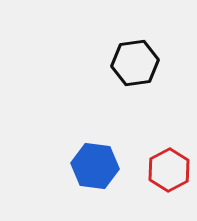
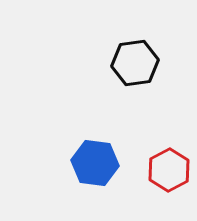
blue hexagon: moved 3 px up
